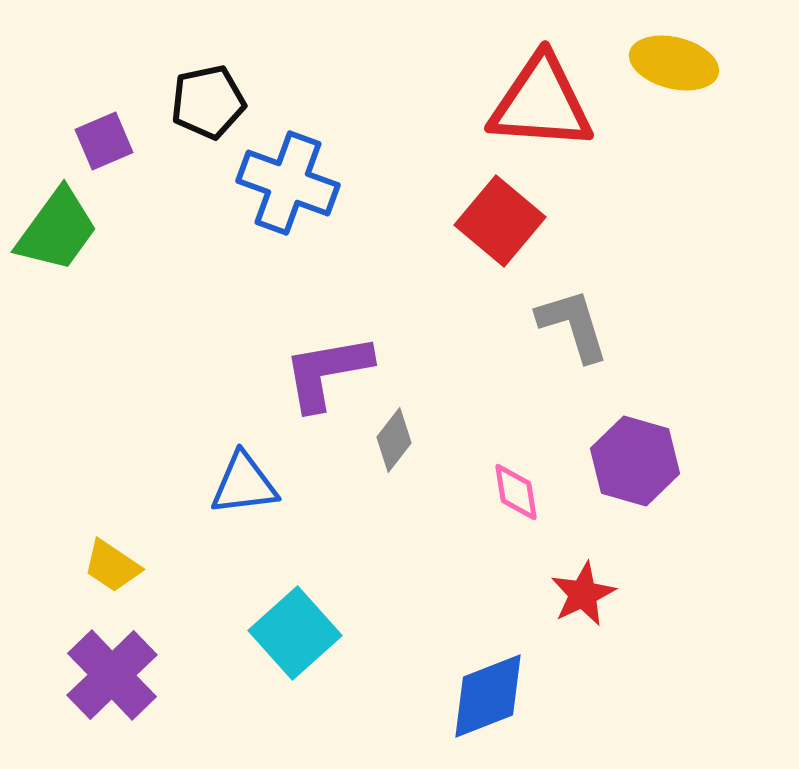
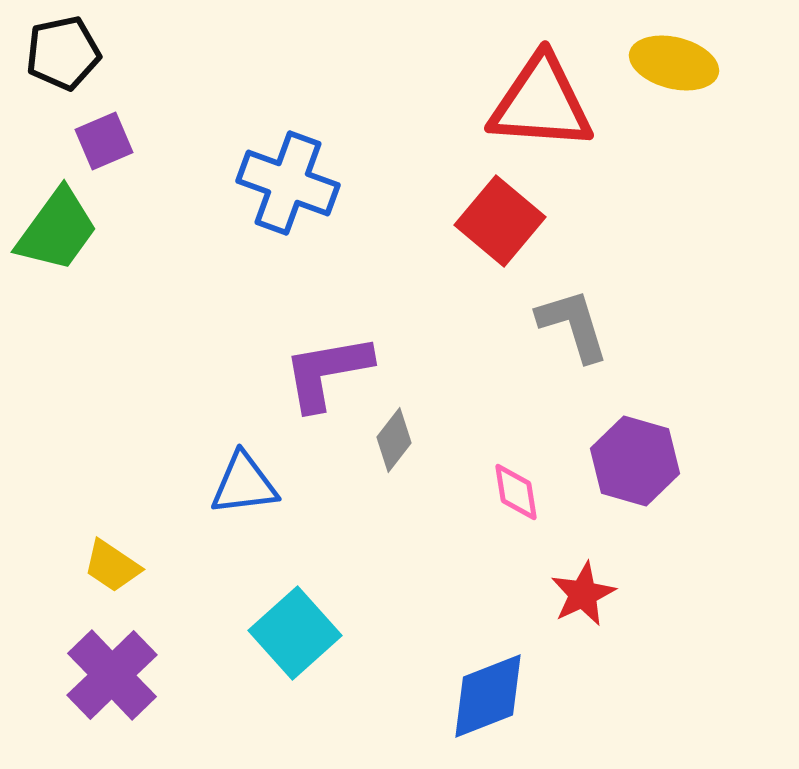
black pentagon: moved 145 px left, 49 px up
